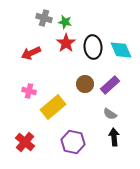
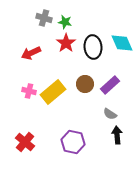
cyan diamond: moved 1 px right, 7 px up
yellow rectangle: moved 15 px up
black arrow: moved 3 px right, 2 px up
